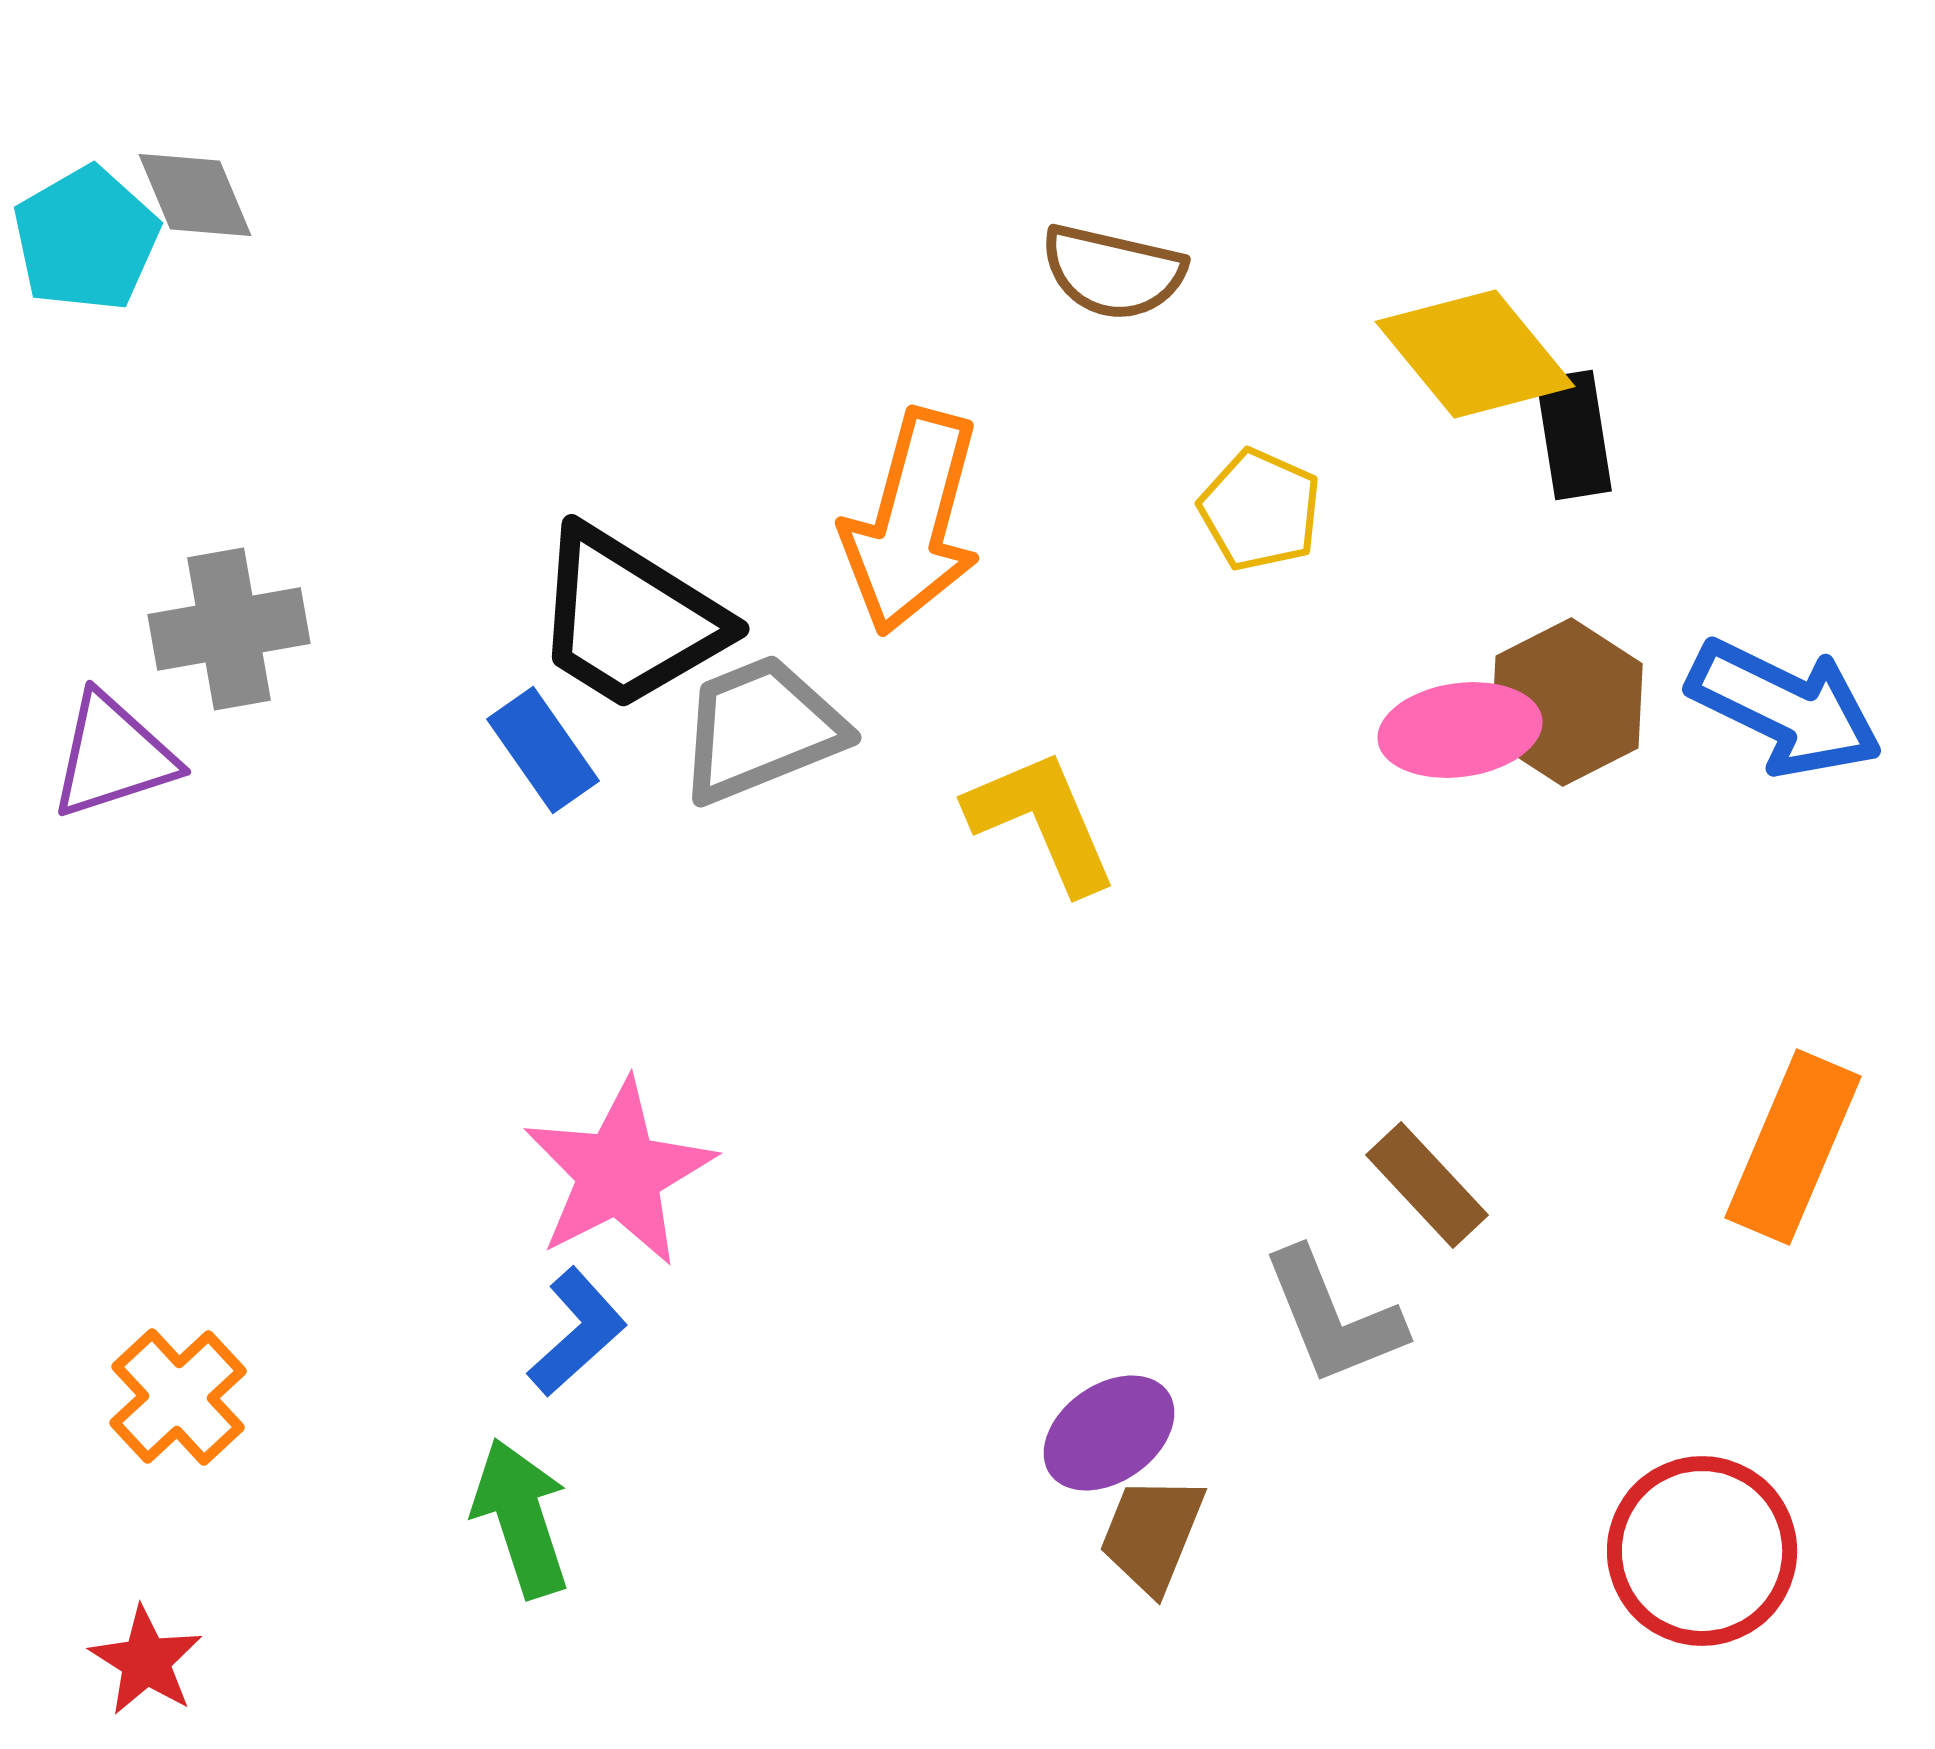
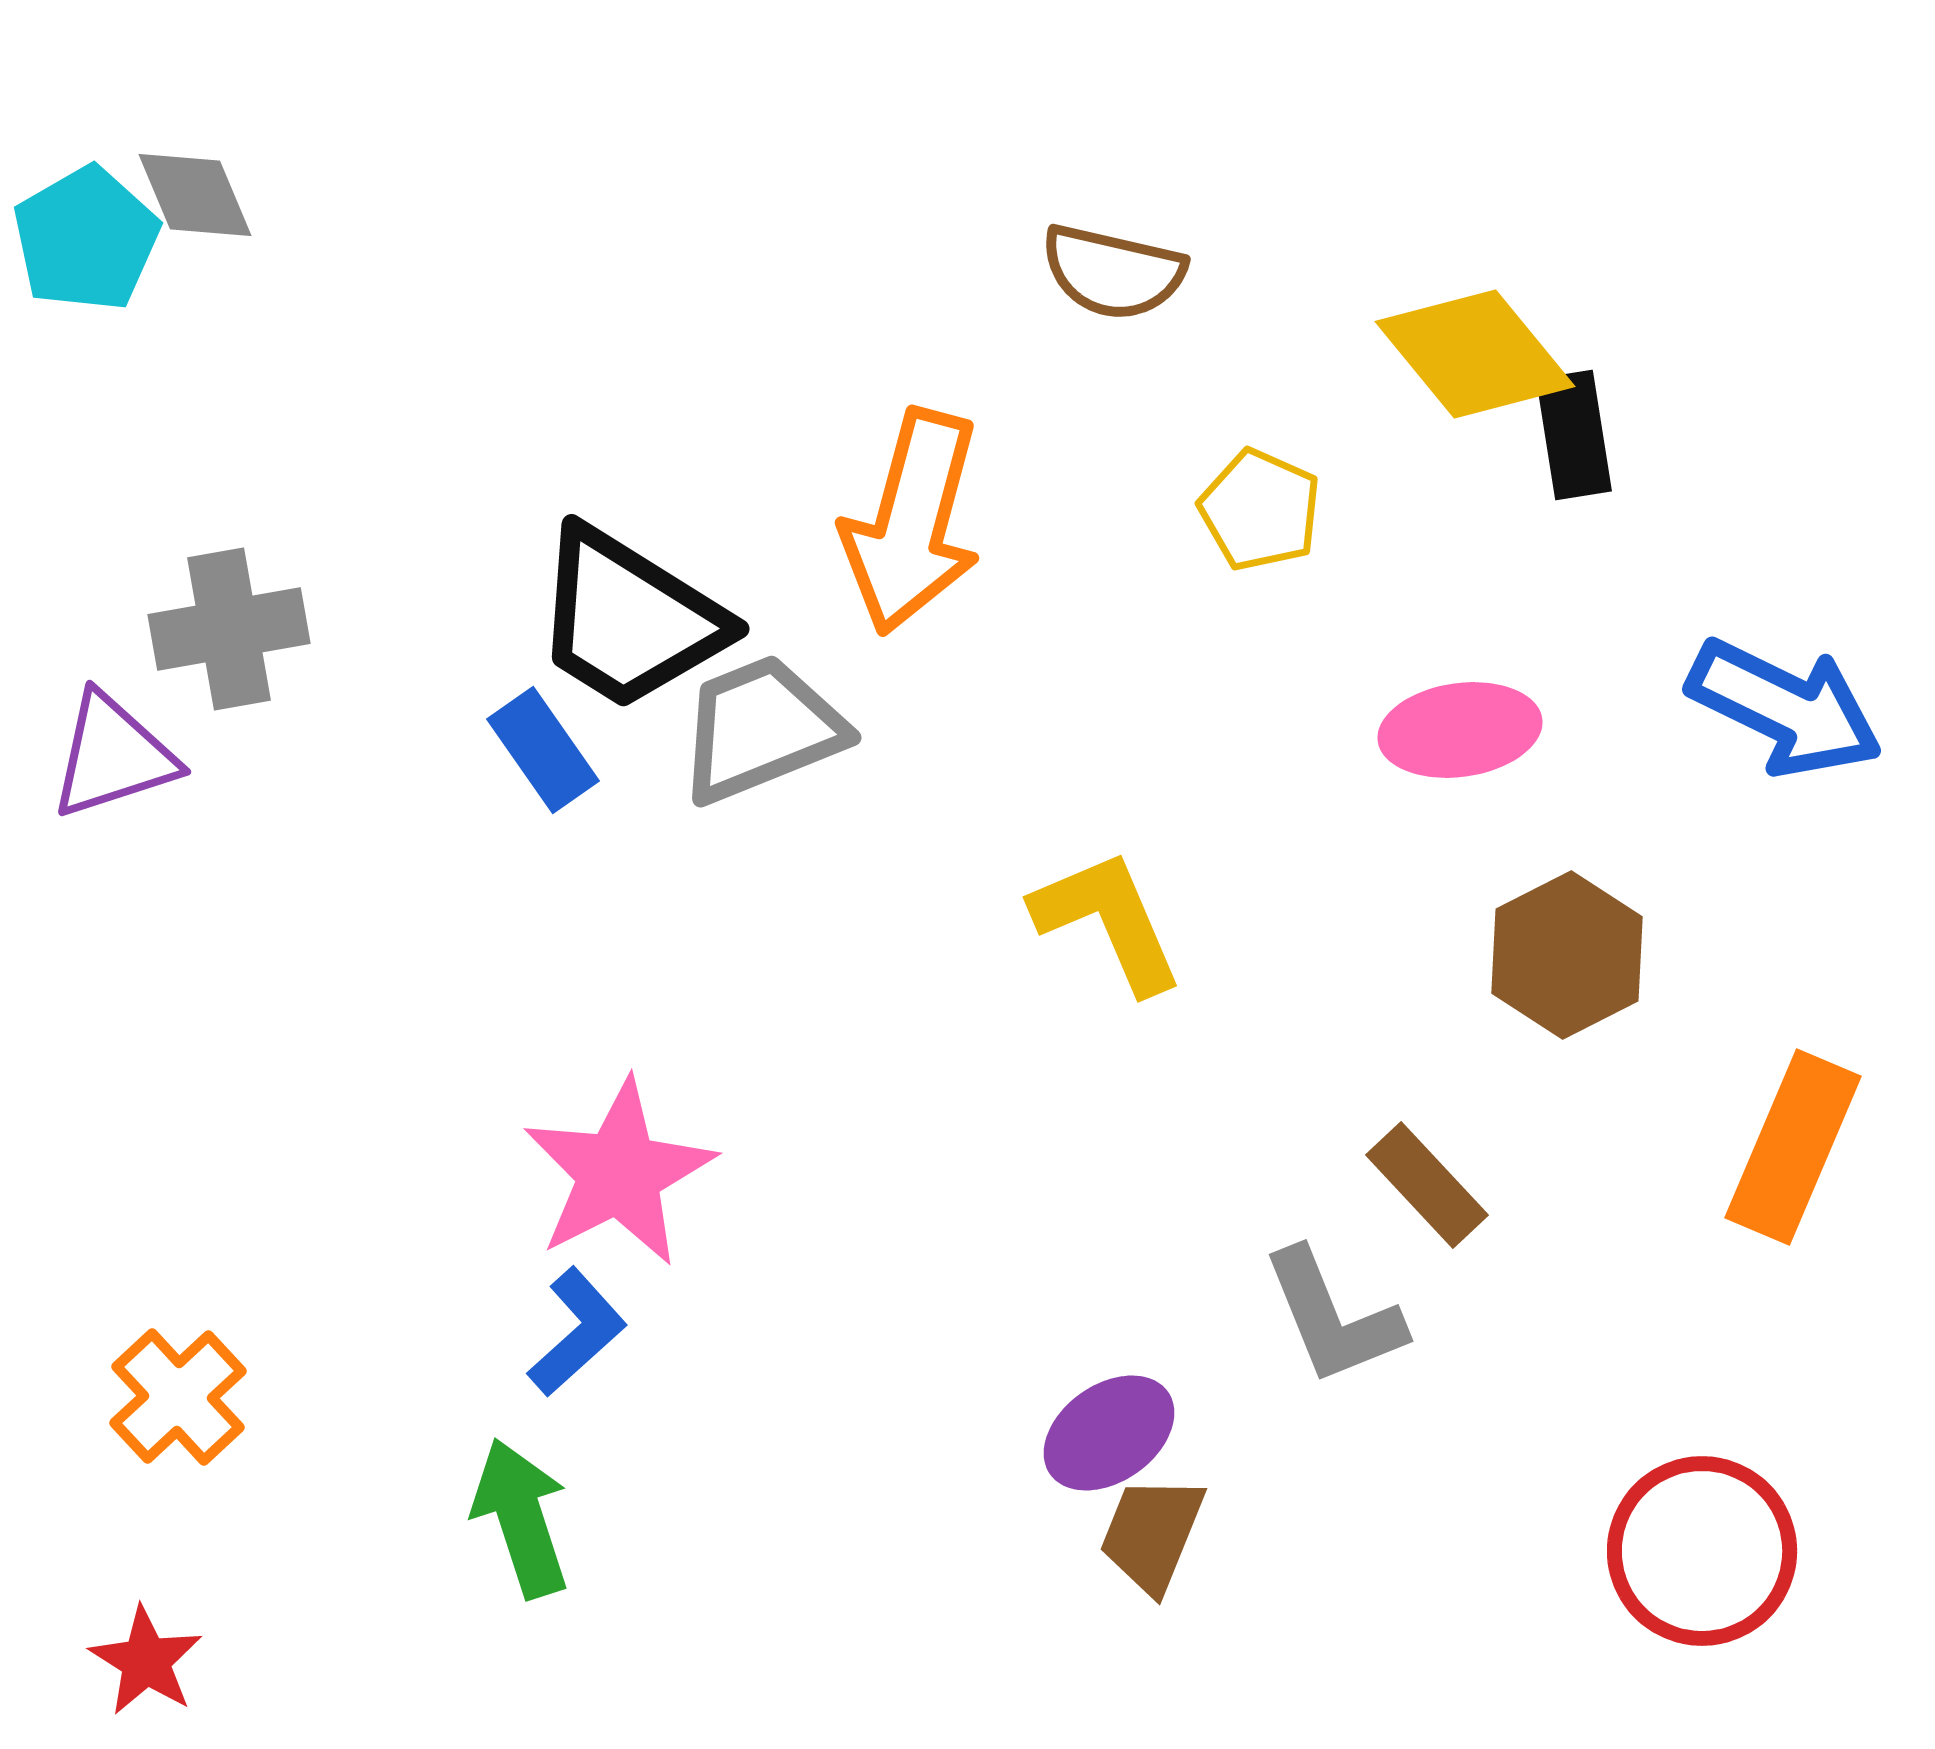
brown hexagon: moved 253 px down
yellow L-shape: moved 66 px right, 100 px down
